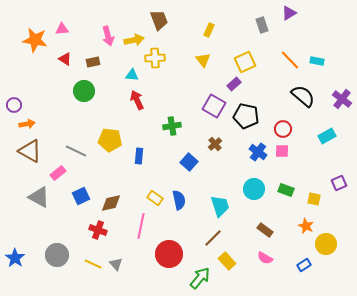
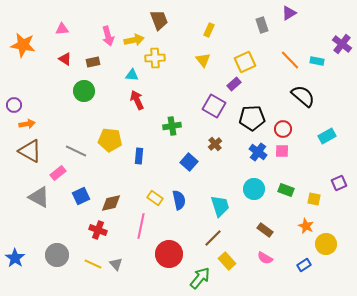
orange star at (35, 40): moved 12 px left, 5 px down
purple cross at (342, 99): moved 55 px up
black pentagon at (246, 116): moved 6 px right, 2 px down; rotated 15 degrees counterclockwise
